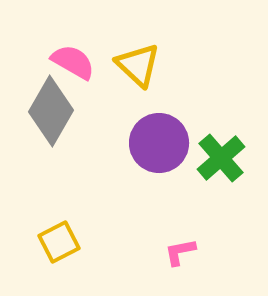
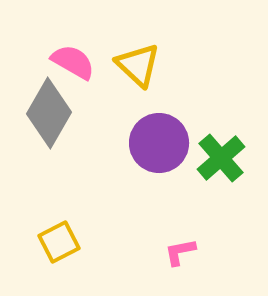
gray diamond: moved 2 px left, 2 px down
